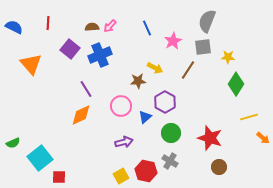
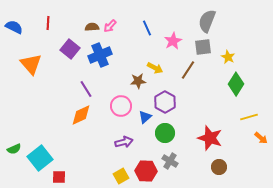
yellow star: rotated 24 degrees clockwise
green circle: moved 6 px left
orange arrow: moved 2 px left
green semicircle: moved 1 px right, 6 px down
red hexagon: rotated 10 degrees counterclockwise
